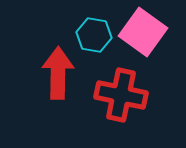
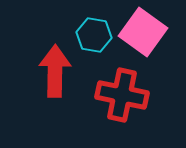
red arrow: moved 3 px left, 2 px up
red cross: moved 1 px right
